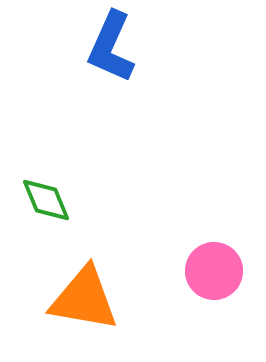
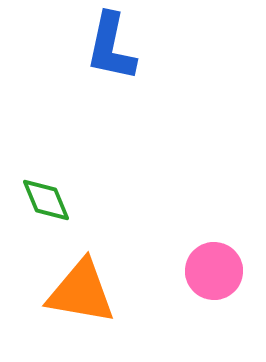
blue L-shape: rotated 12 degrees counterclockwise
orange triangle: moved 3 px left, 7 px up
